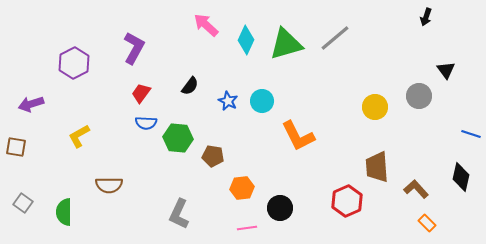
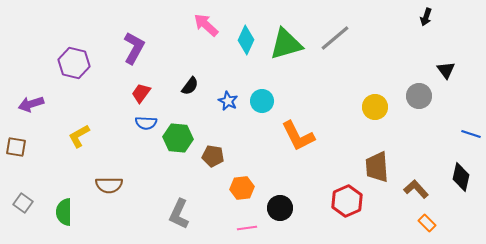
purple hexagon: rotated 20 degrees counterclockwise
